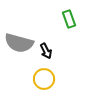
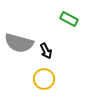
green rectangle: rotated 42 degrees counterclockwise
